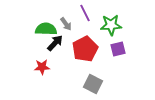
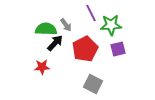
purple line: moved 6 px right
gray arrow: moved 1 px down
